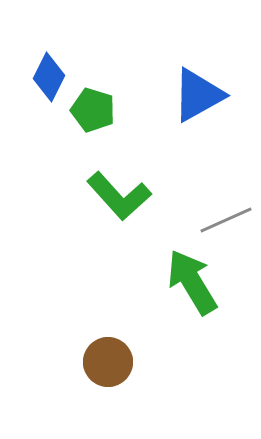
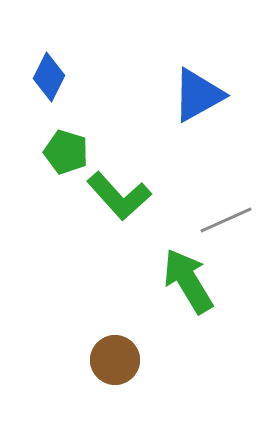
green pentagon: moved 27 px left, 42 px down
green arrow: moved 4 px left, 1 px up
brown circle: moved 7 px right, 2 px up
